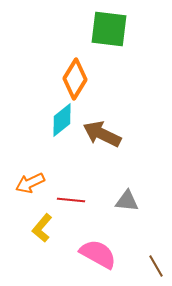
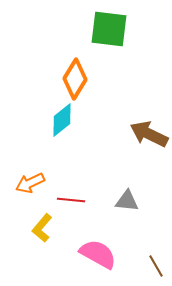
brown arrow: moved 47 px right
